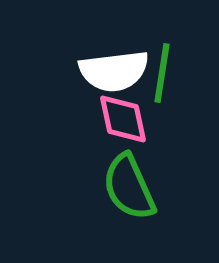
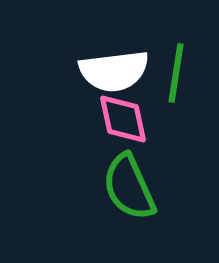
green line: moved 14 px right
